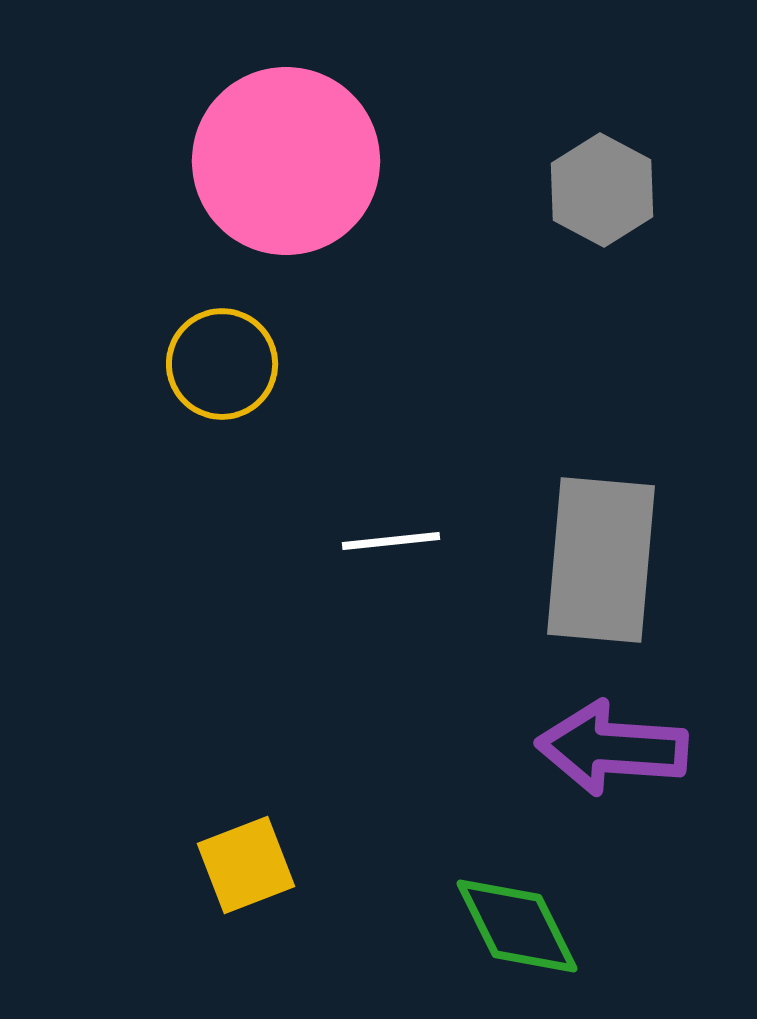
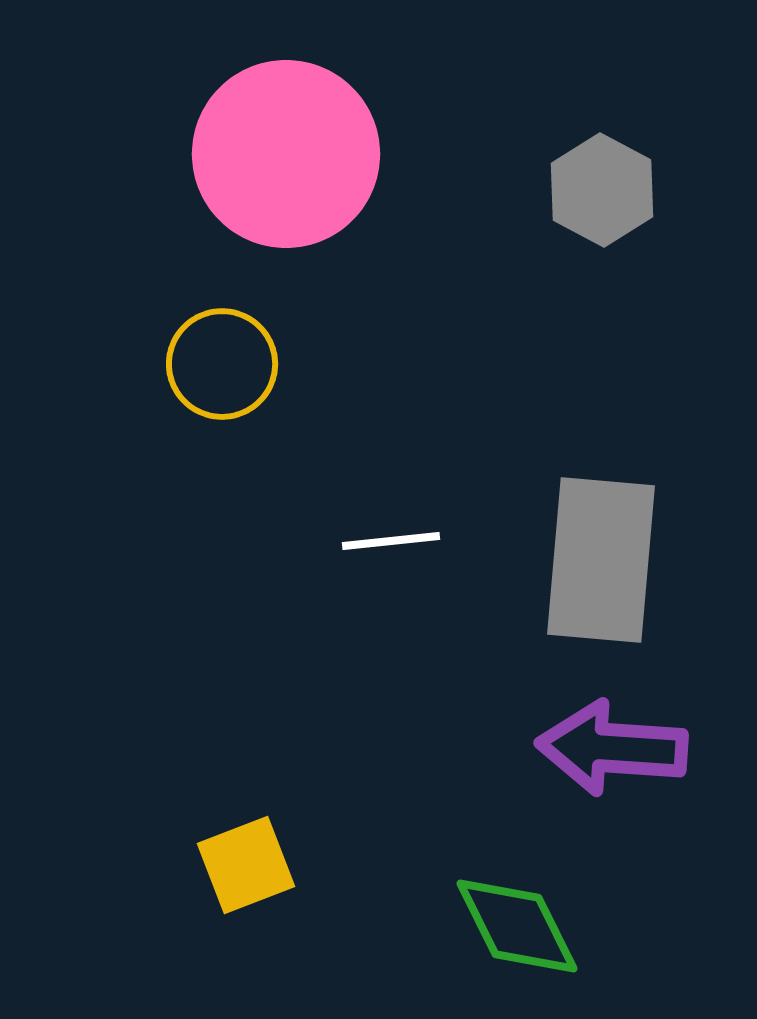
pink circle: moved 7 px up
